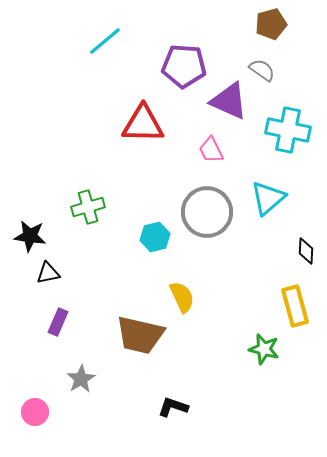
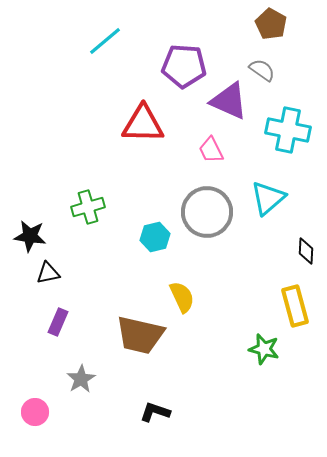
brown pentagon: rotated 28 degrees counterclockwise
black L-shape: moved 18 px left, 5 px down
